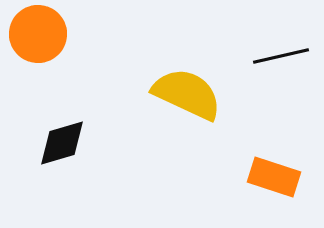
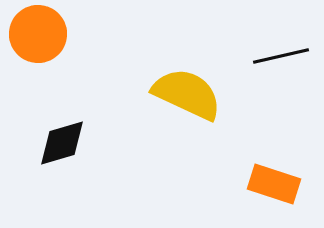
orange rectangle: moved 7 px down
